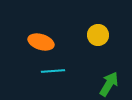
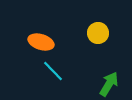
yellow circle: moved 2 px up
cyan line: rotated 50 degrees clockwise
